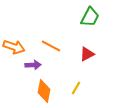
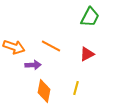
yellow line: rotated 16 degrees counterclockwise
